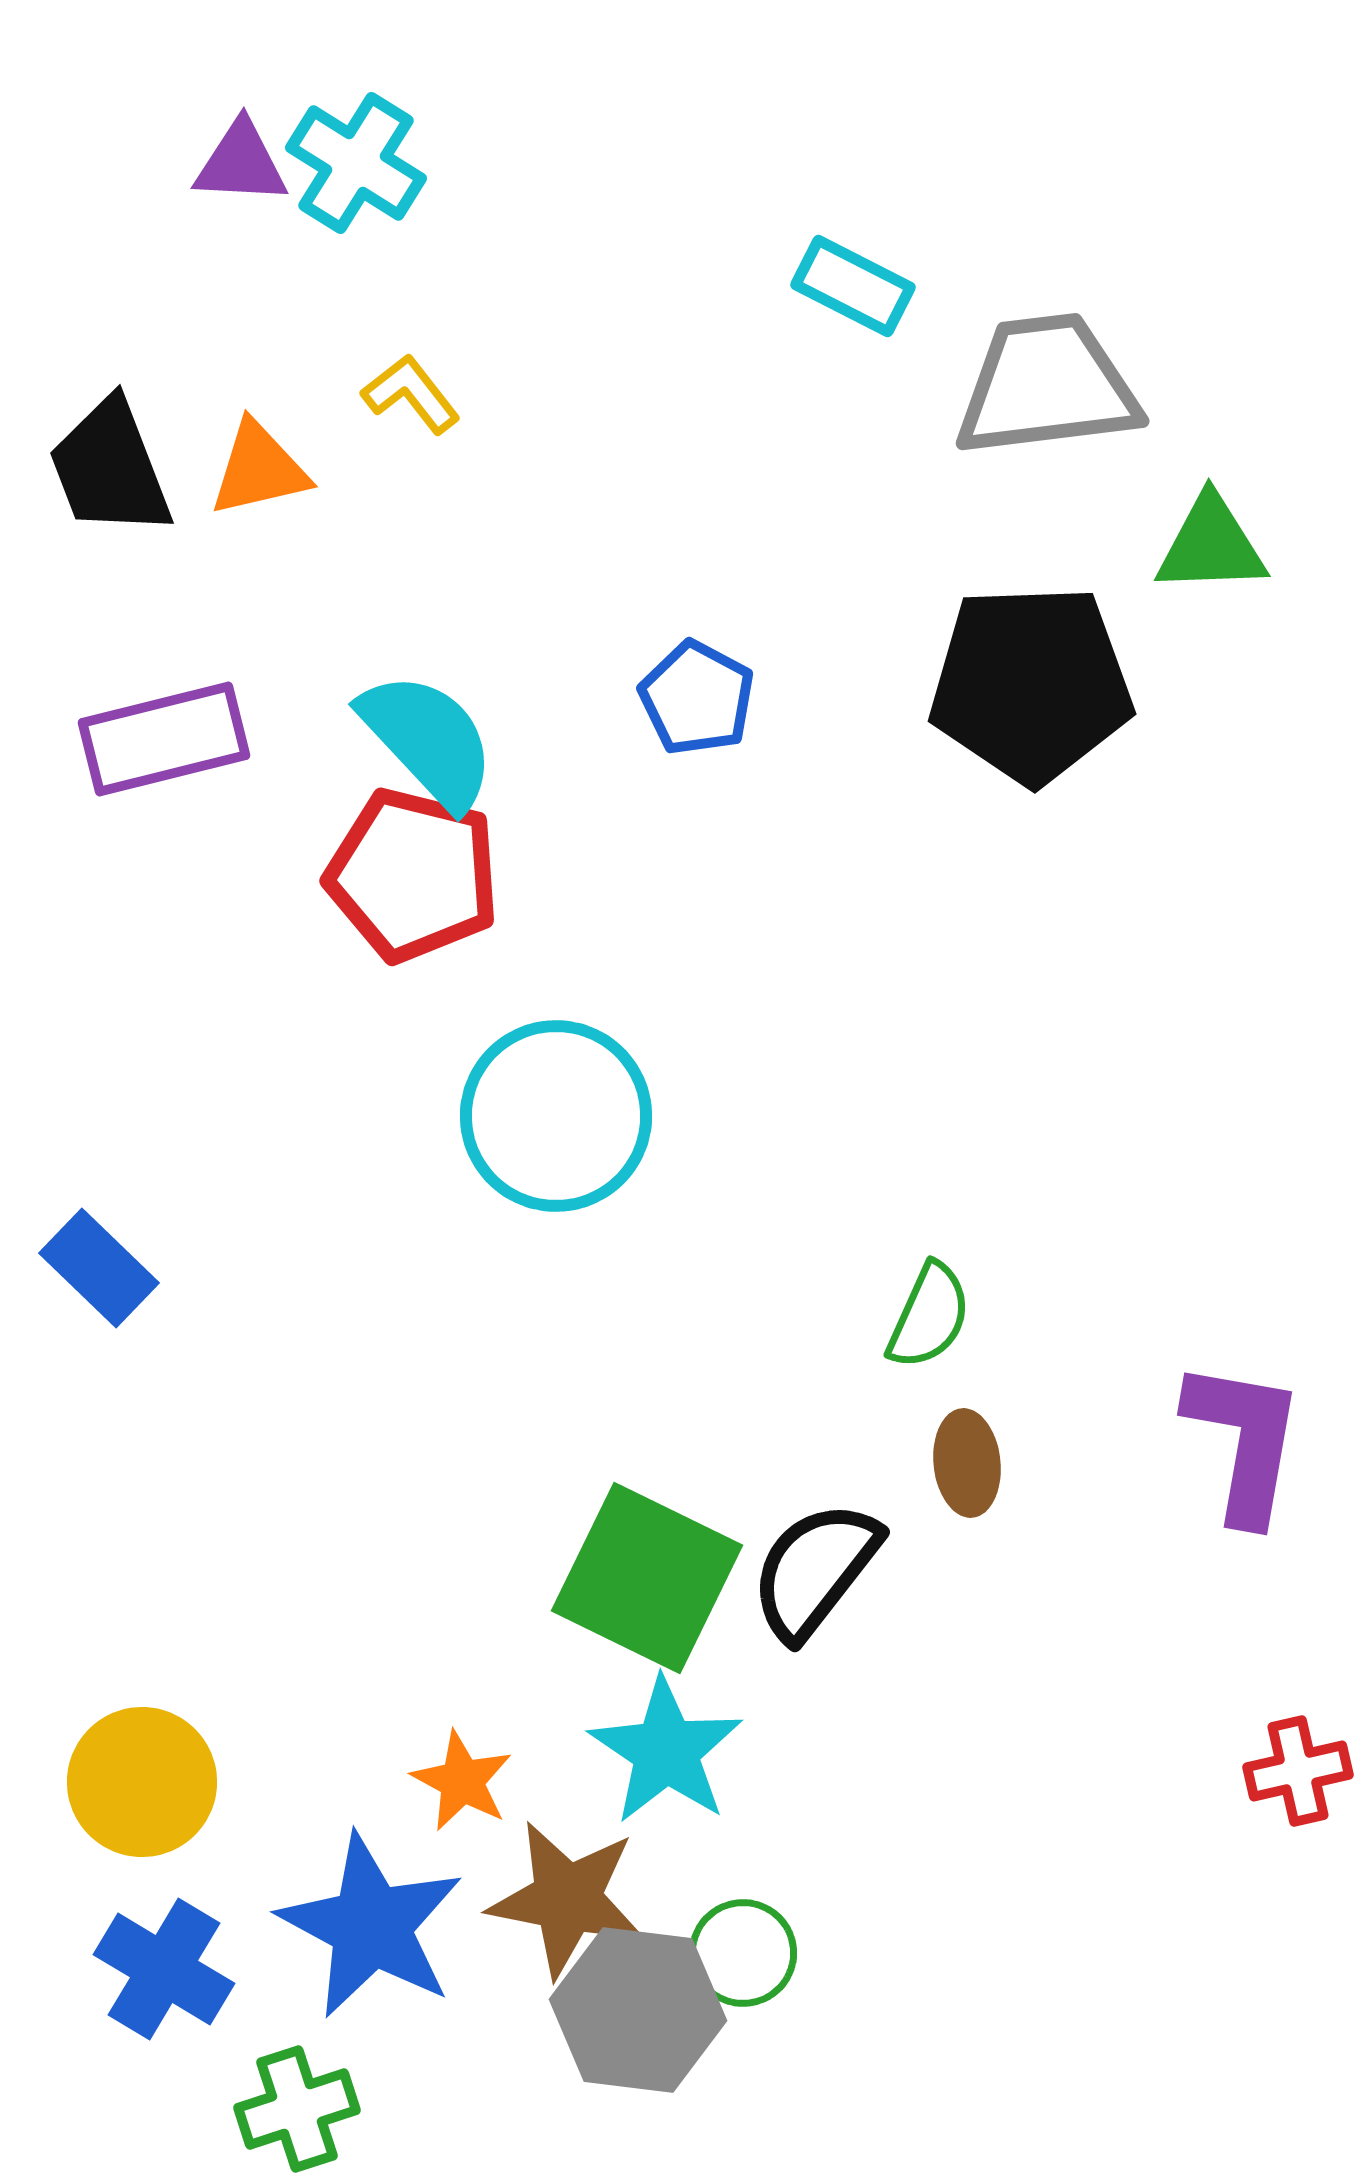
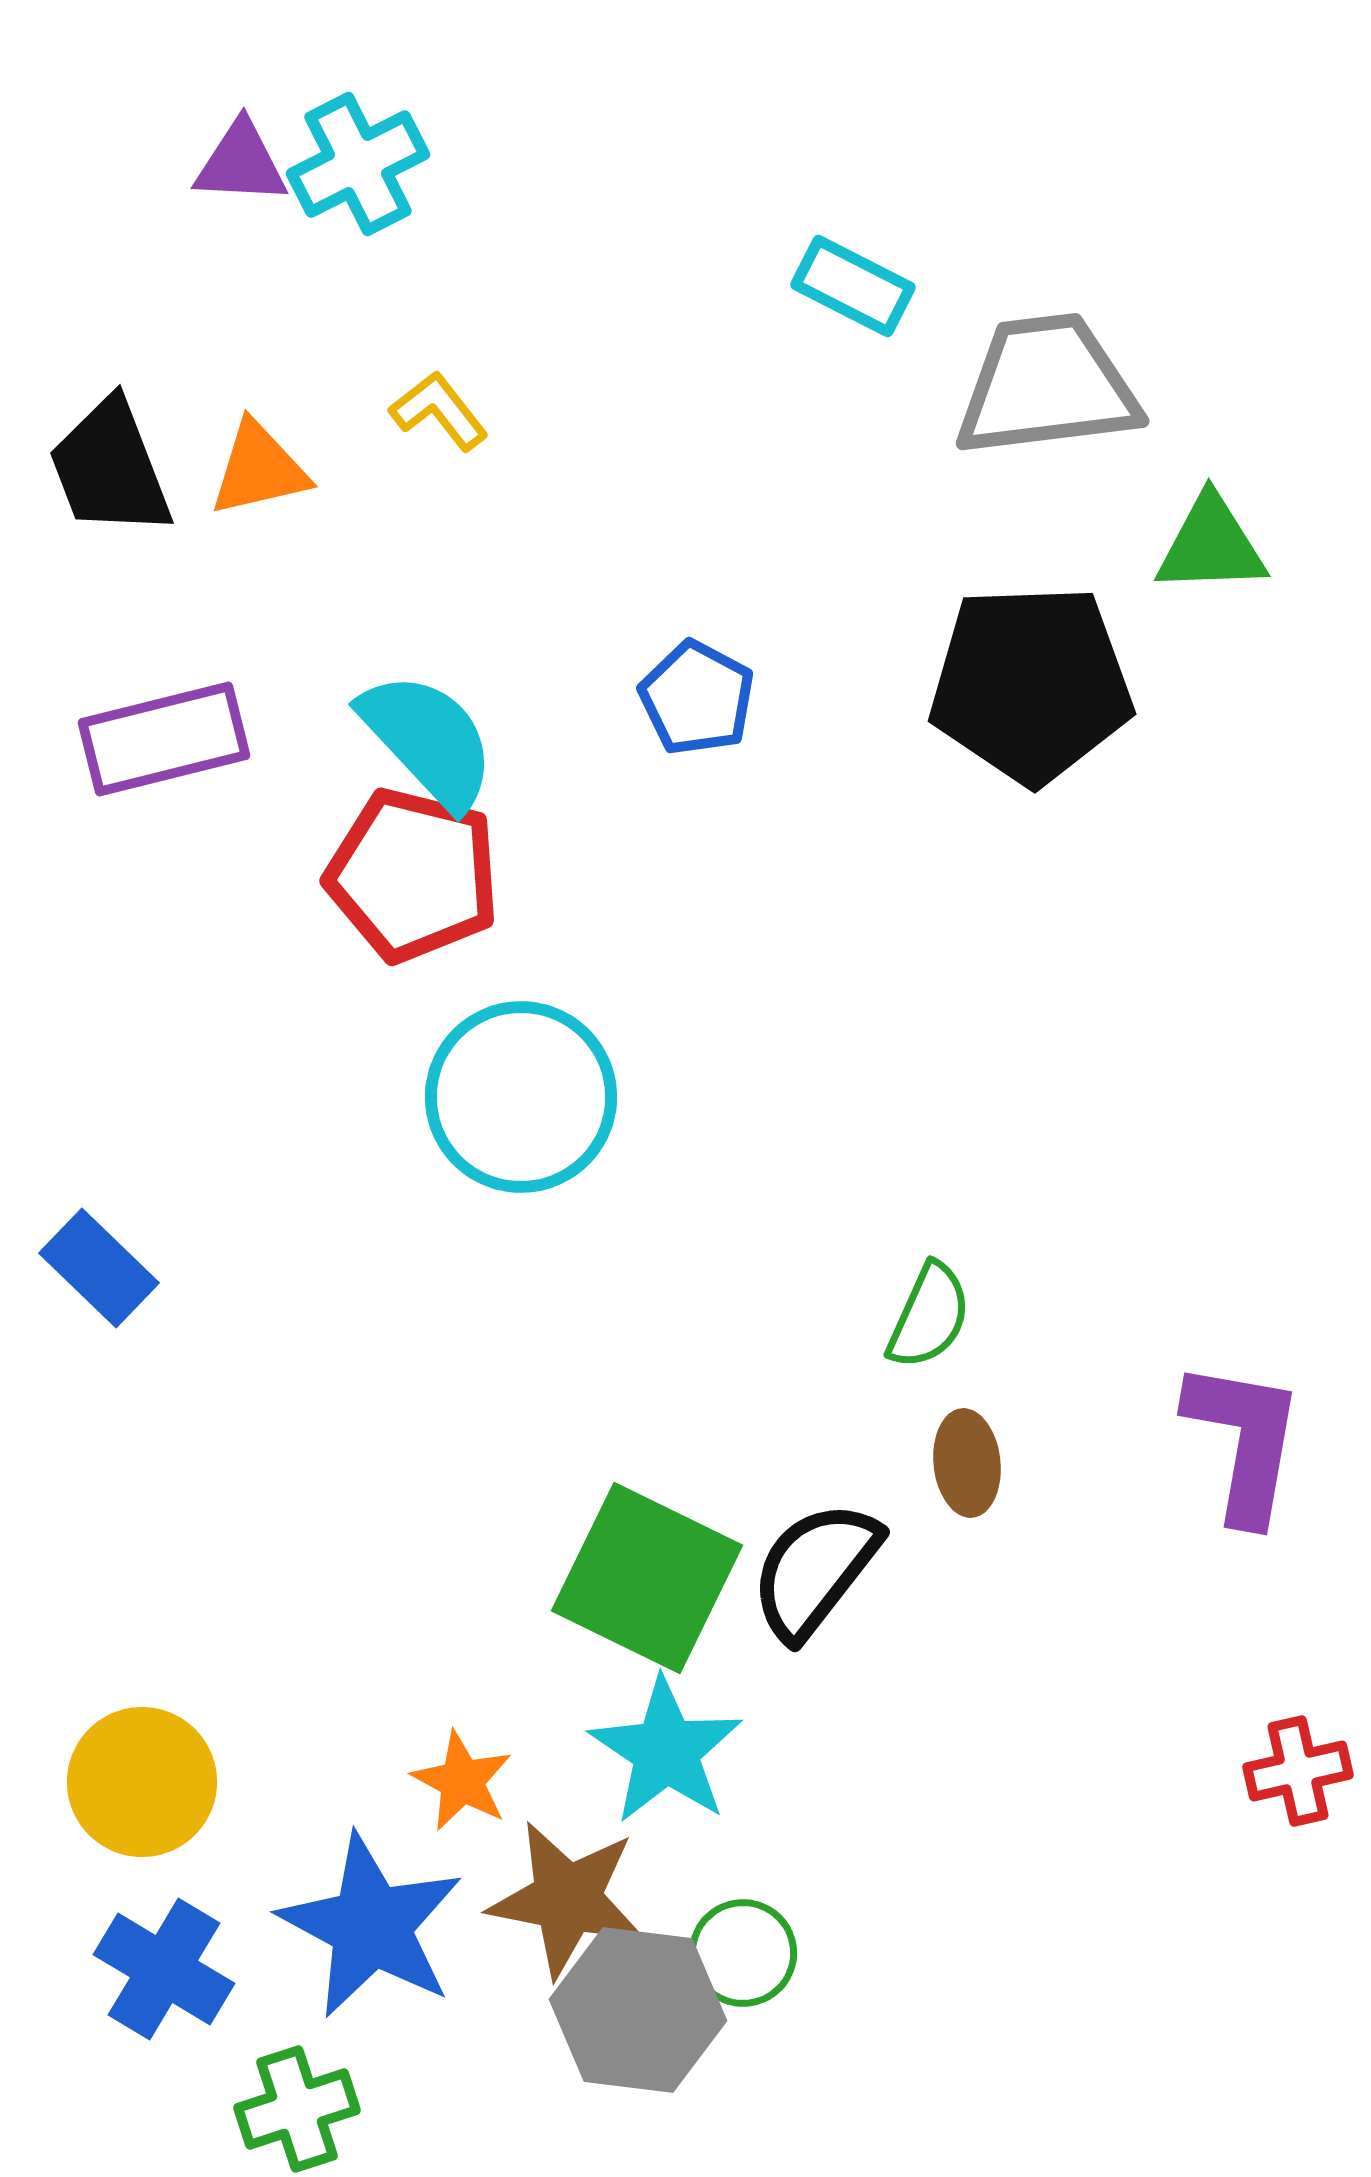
cyan cross: moved 2 px right, 1 px down; rotated 31 degrees clockwise
yellow L-shape: moved 28 px right, 17 px down
cyan circle: moved 35 px left, 19 px up
